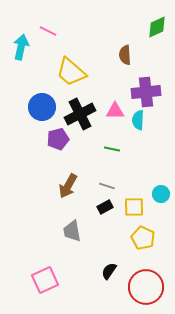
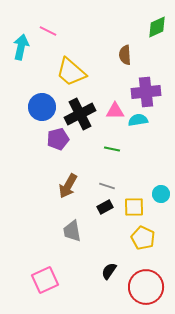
cyan semicircle: rotated 78 degrees clockwise
